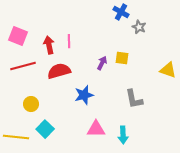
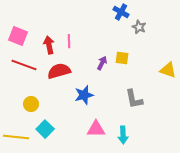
red line: moved 1 px right, 1 px up; rotated 35 degrees clockwise
